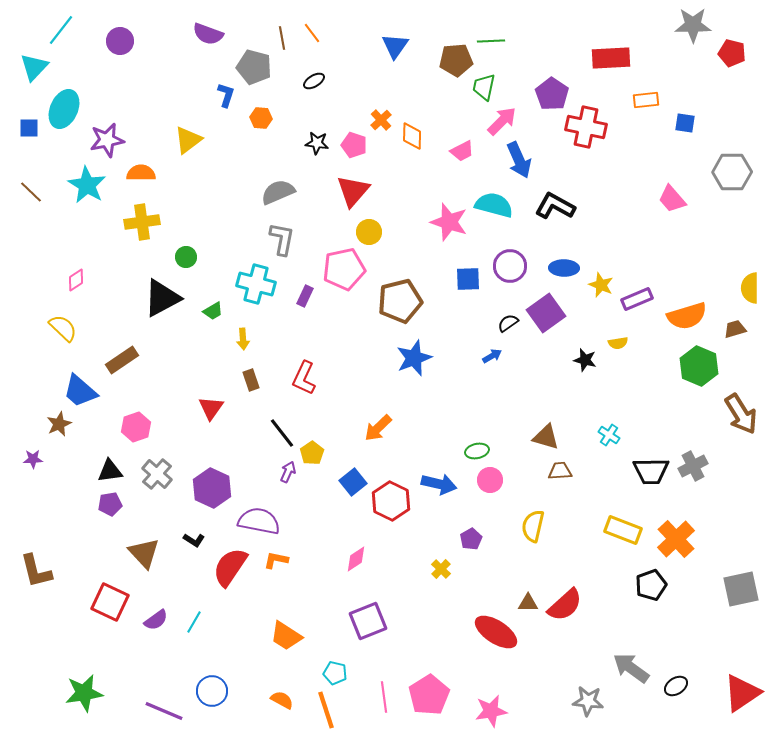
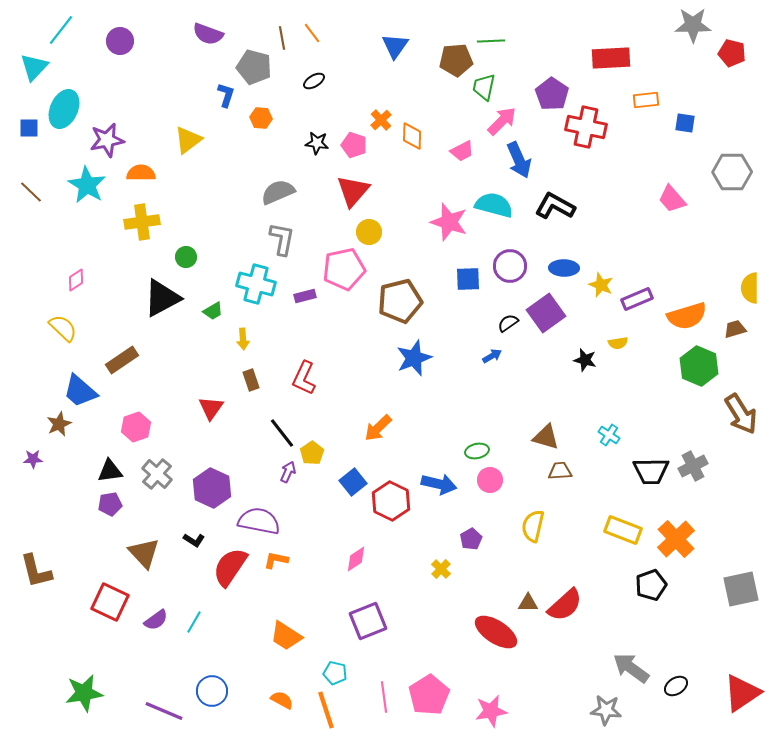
purple rectangle at (305, 296): rotated 50 degrees clockwise
gray star at (588, 701): moved 18 px right, 9 px down
